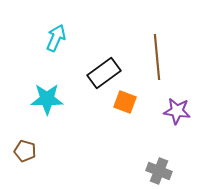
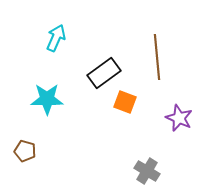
purple star: moved 2 px right, 7 px down; rotated 16 degrees clockwise
gray cross: moved 12 px left; rotated 10 degrees clockwise
